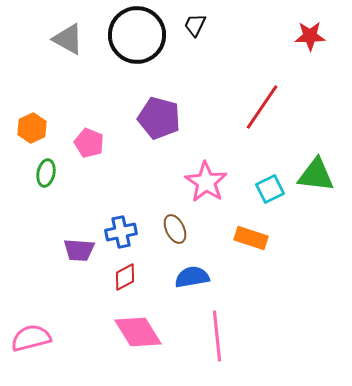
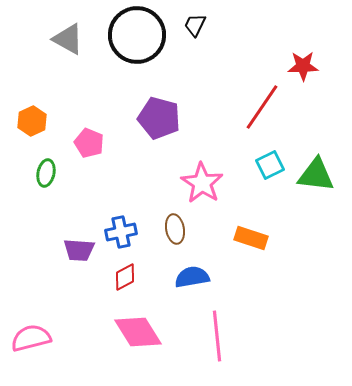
red star: moved 7 px left, 30 px down
orange hexagon: moved 7 px up
pink star: moved 4 px left, 1 px down
cyan square: moved 24 px up
brown ellipse: rotated 16 degrees clockwise
